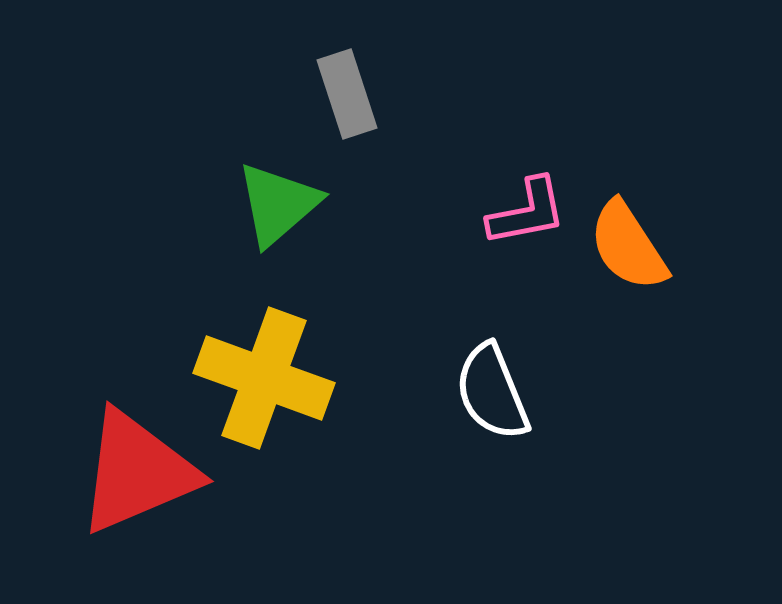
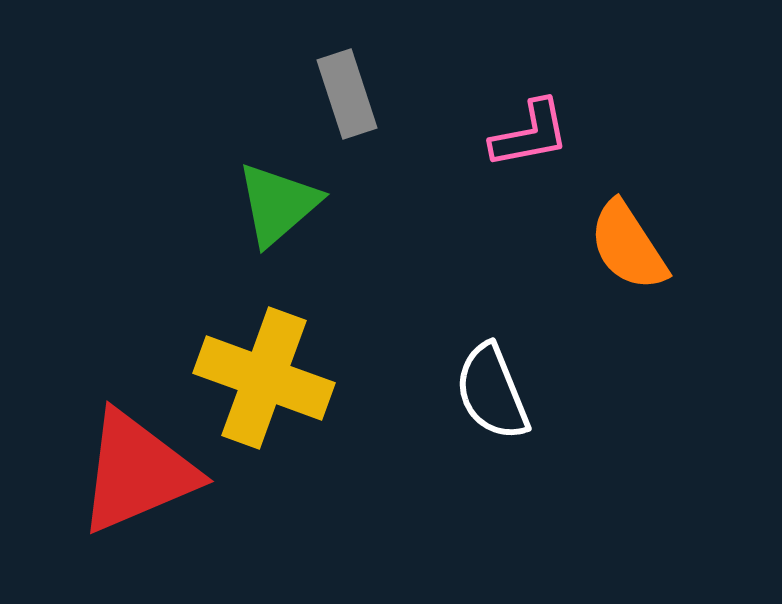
pink L-shape: moved 3 px right, 78 px up
